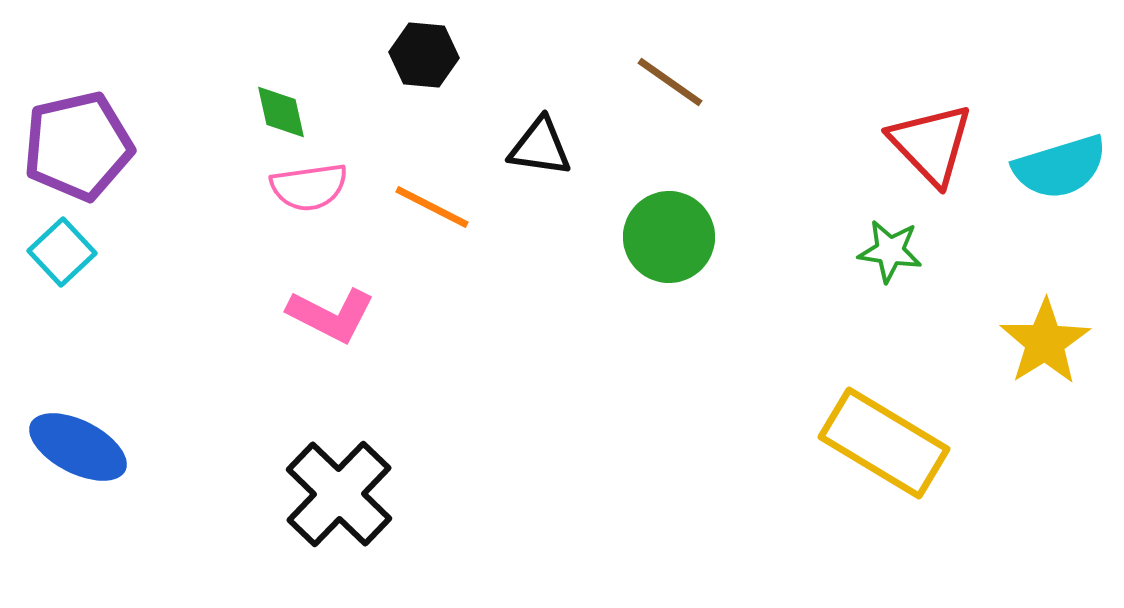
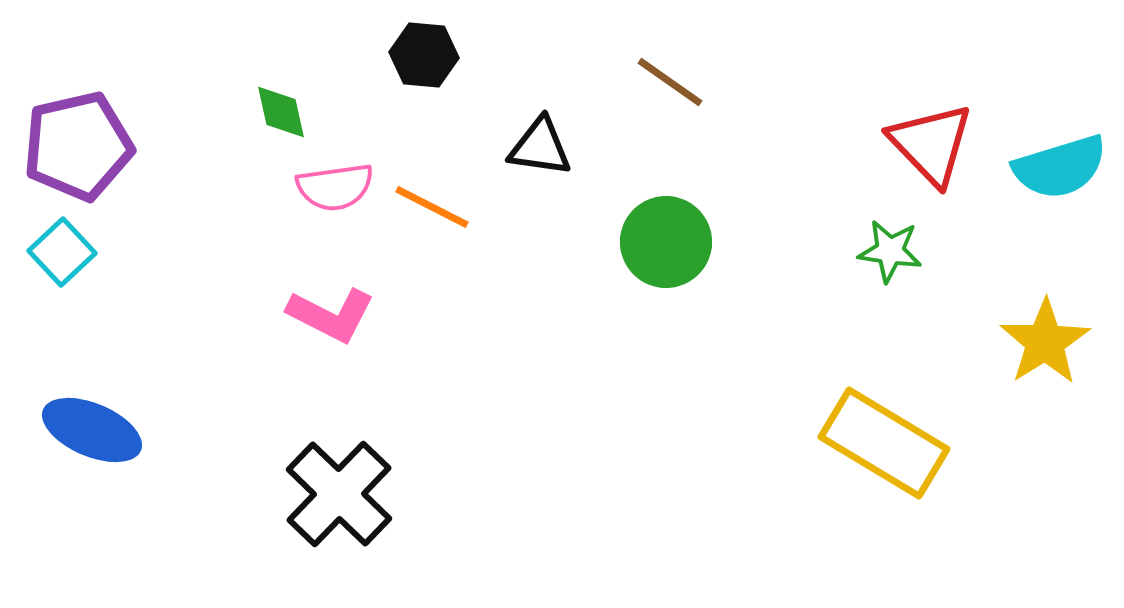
pink semicircle: moved 26 px right
green circle: moved 3 px left, 5 px down
blue ellipse: moved 14 px right, 17 px up; rotated 4 degrees counterclockwise
